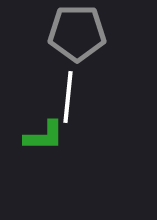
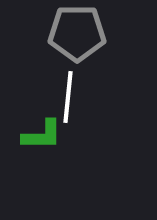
green L-shape: moved 2 px left, 1 px up
